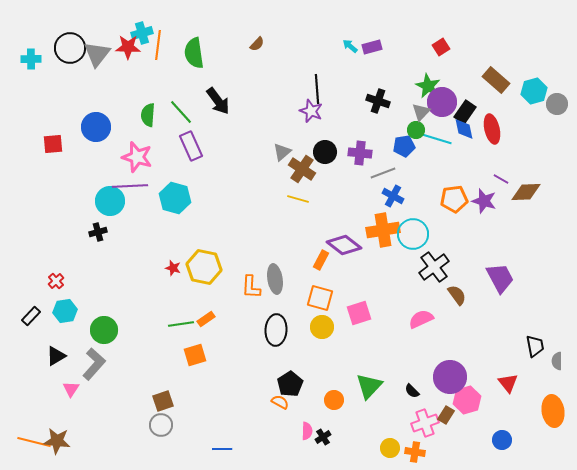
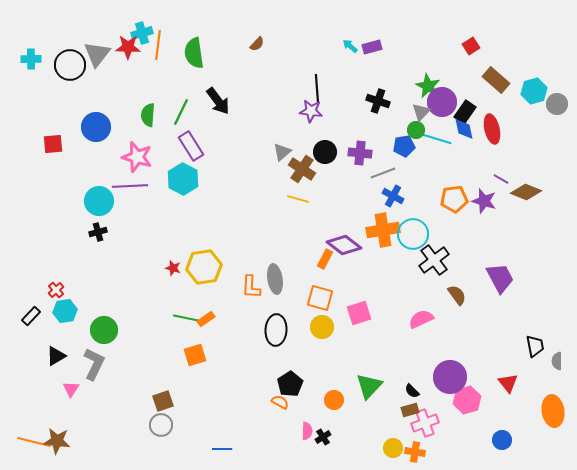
red square at (441, 47): moved 30 px right, 1 px up
black circle at (70, 48): moved 17 px down
purple star at (311, 111): rotated 15 degrees counterclockwise
green line at (181, 112): rotated 68 degrees clockwise
purple rectangle at (191, 146): rotated 8 degrees counterclockwise
brown diamond at (526, 192): rotated 24 degrees clockwise
cyan hexagon at (175, 198): moved 8 px right, 19 px up; rotated 12 degrees clockwise
cyan circle at (110, 201): moved 11 px left
orange rectangle at (321, 260): moved 4 px right, 1 px up
yellow hexagon at (204, 267): rotated 20 degrees counterclockwise
black cross at (434, 267): moved 7 px up
red cross at (56, 281): moved 9 px down
green line at (181, 324): moved 5 px right, 6 px up; rotated 20 degrees clockwise
gray L-shape at (94, 364): rotated 16 degrees counterclockwise
brown rectangle at (446, 415): moved 36 px left, 5 px up; rotated 42 degrees clockwise
yellow circle at (390, 448): moved 3 px right
